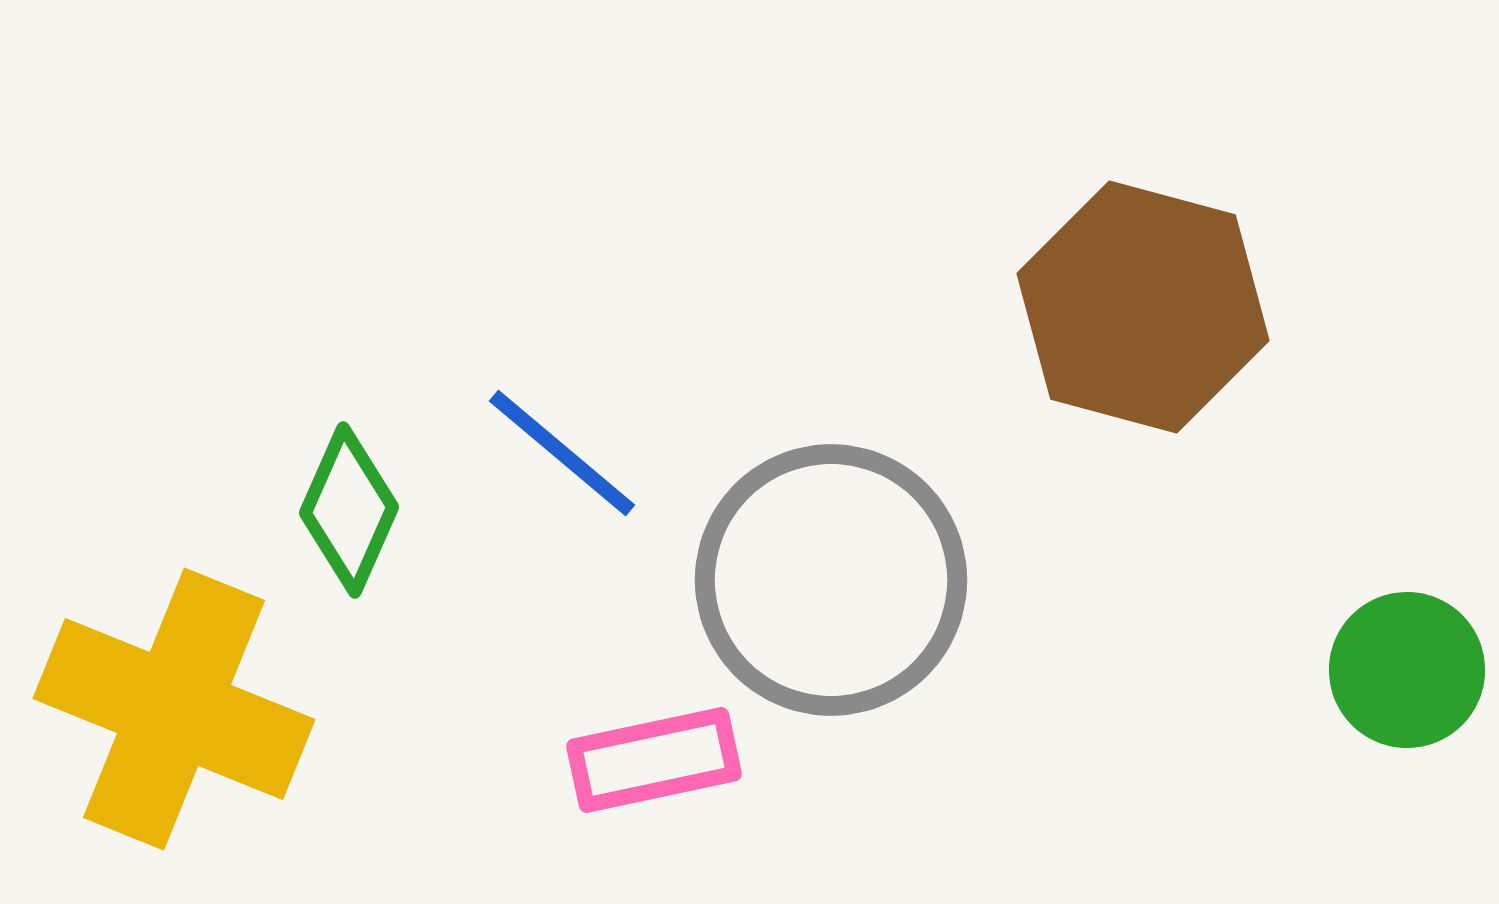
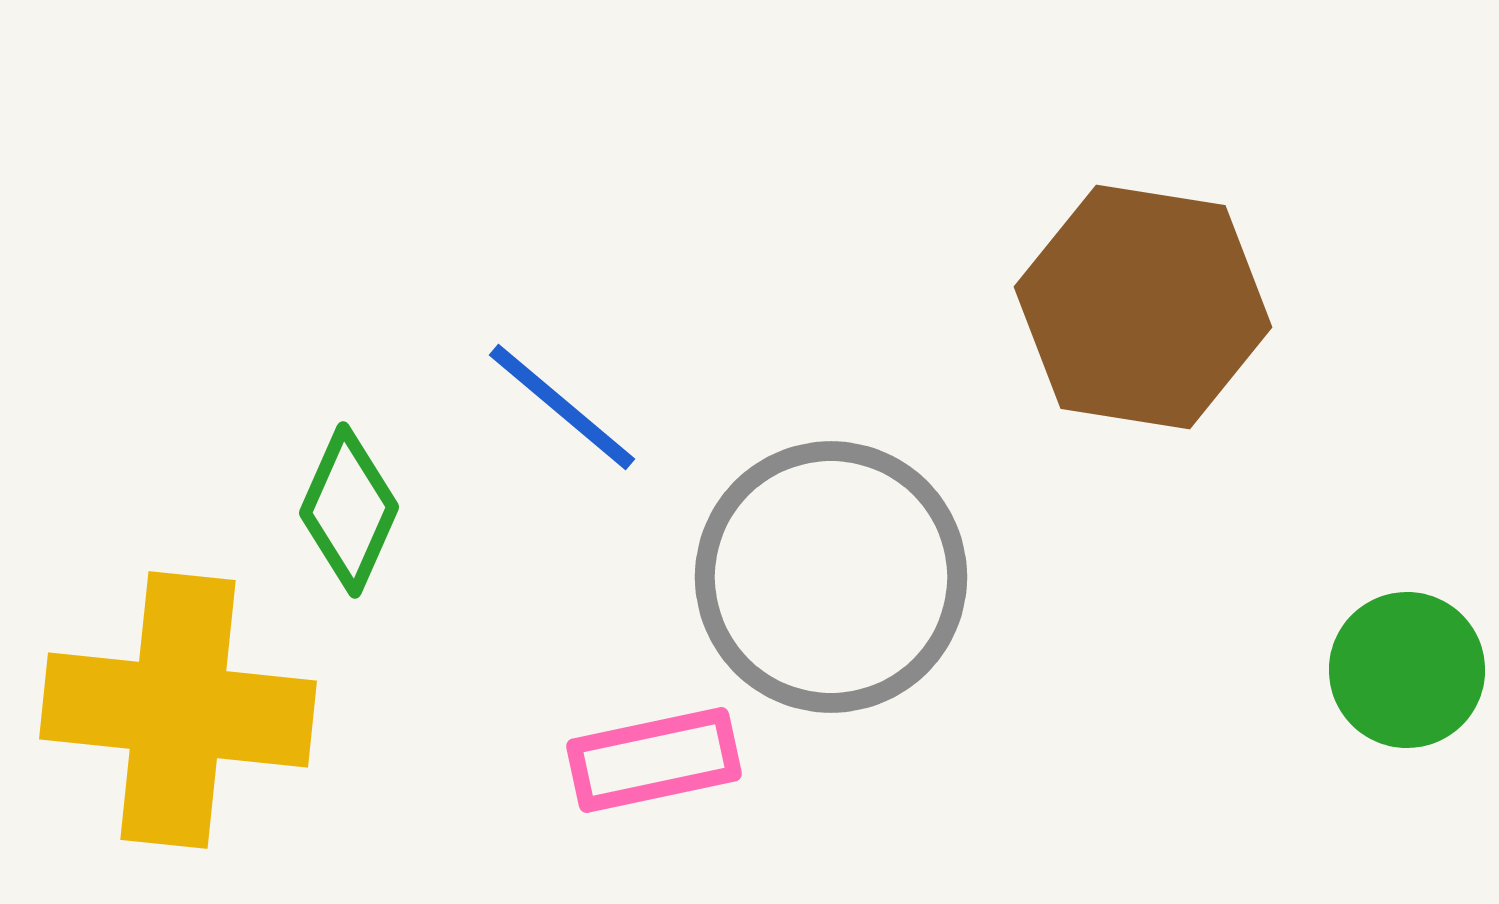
brown hexagon: rotated 6 degrees counterclockwise
blue line: moved 46 px up
gray circle: moved 3 px up
yellow cross: moved 4 px right, 1 px down; rotated 16 degrees counterclockwise
